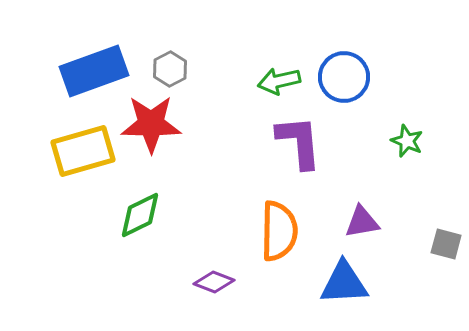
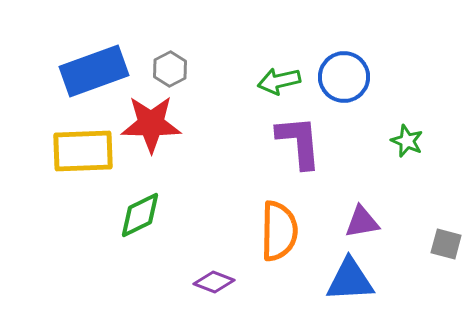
yellow rectangle: rotated 14 degrees clockwise
blue triangle: moved 6 px right, 3 px up
